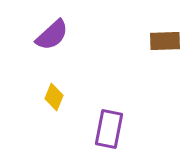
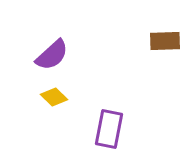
purple semicircle: moved 20 px down
yellow diamond: rotated 68 degrees counterclockwise
